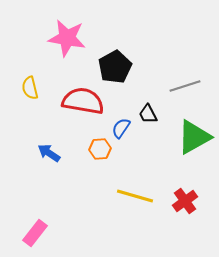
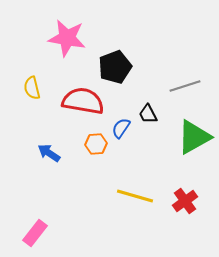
black pentagon: rotated 8 degrees clockwise
yellow semicircle: moved 2 px right
orange hexagon: moved 4 px left, 5 px up
